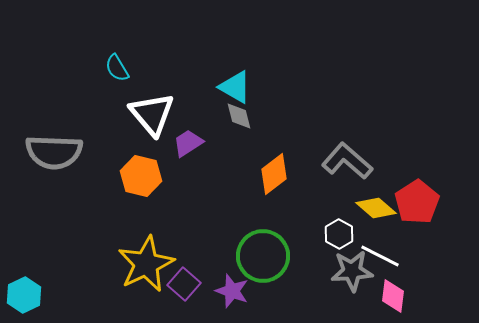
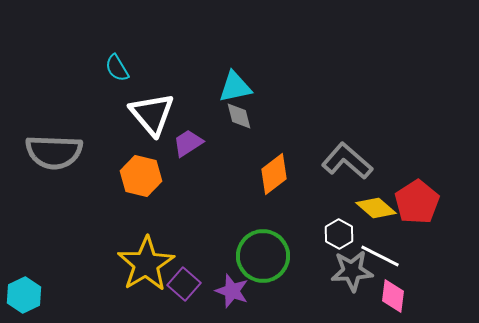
cyan triangle: rotated 42 degrees counterclockwise
yellow star: rotated 6 degrees counterclockwise
